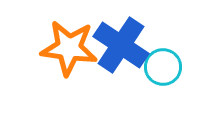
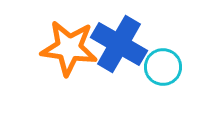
blue cross: moved 2 px left, 1 px up; rotated 4 degrees counterclockwise
